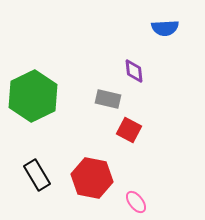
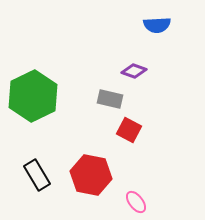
blue semicircle: moved 8 px left, 3 px up
purple diamond: rotated 65 degrees counterclockwise
gray rectangle: moved 2 px right
red hexagon: moved 1 px left, 3 px up
